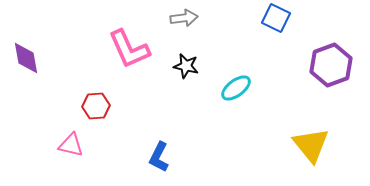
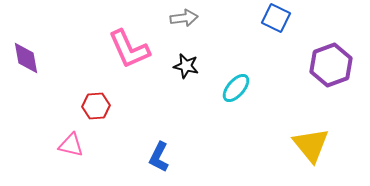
cyan ellipse: rotated 12 degrees counterclockwise
